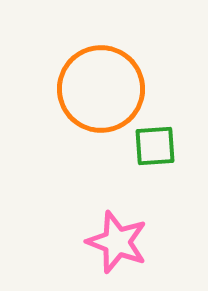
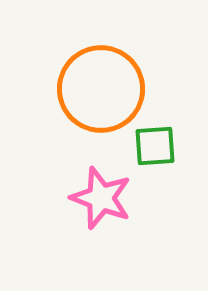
pink star: moved 16 px left, 44 px up
